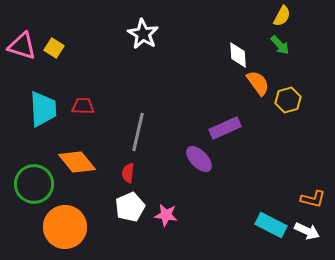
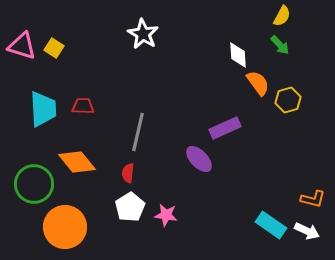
white pentagon: rotated 8 degrees counterclockwise
cyan rectangle: rotated 8 degrees clockwise
